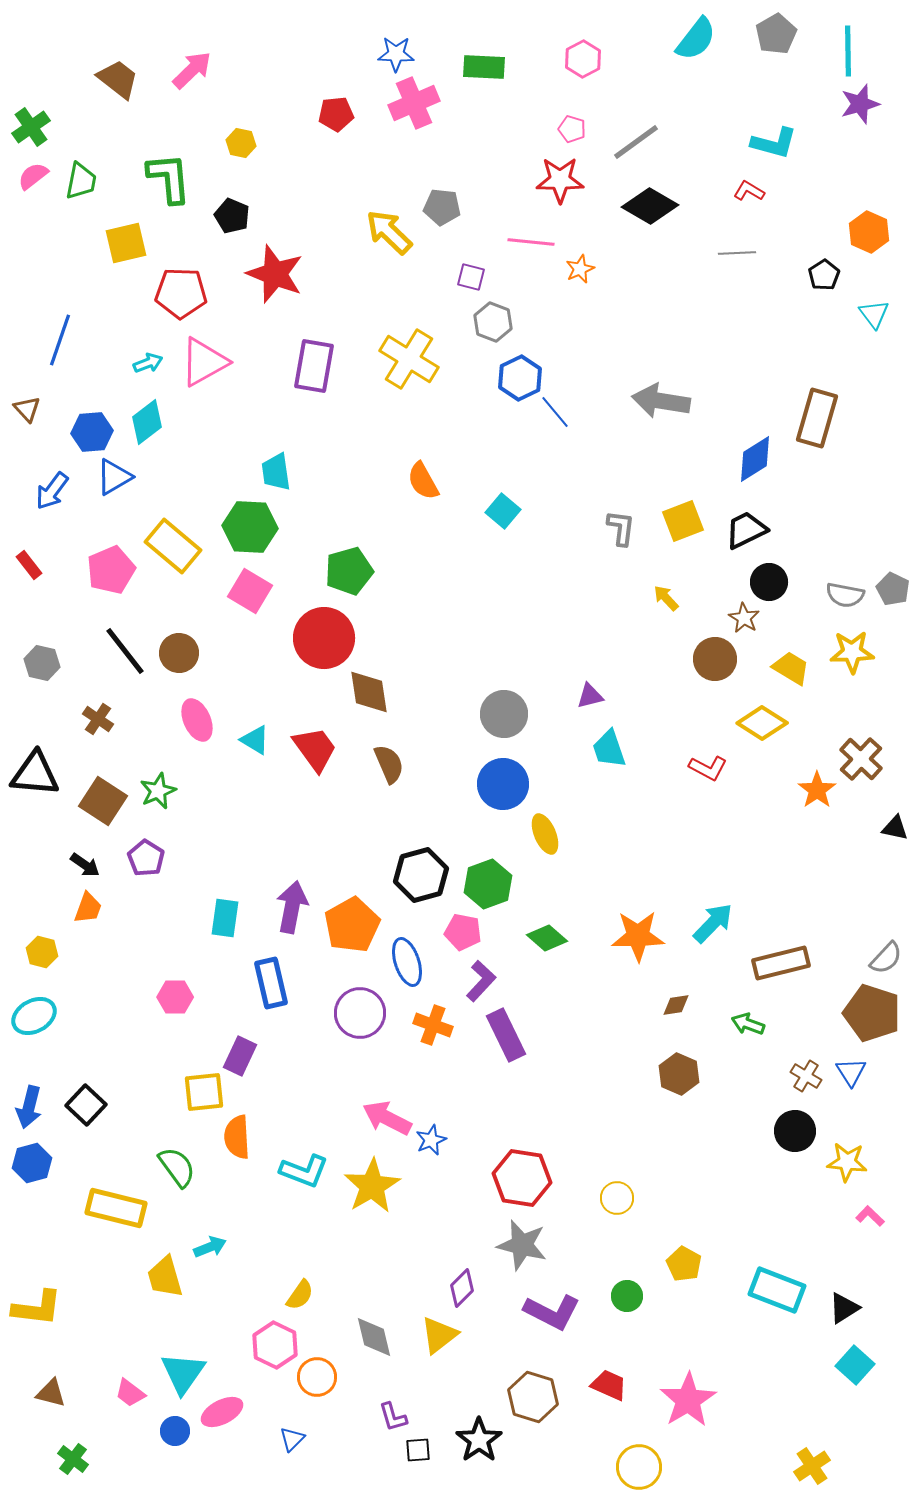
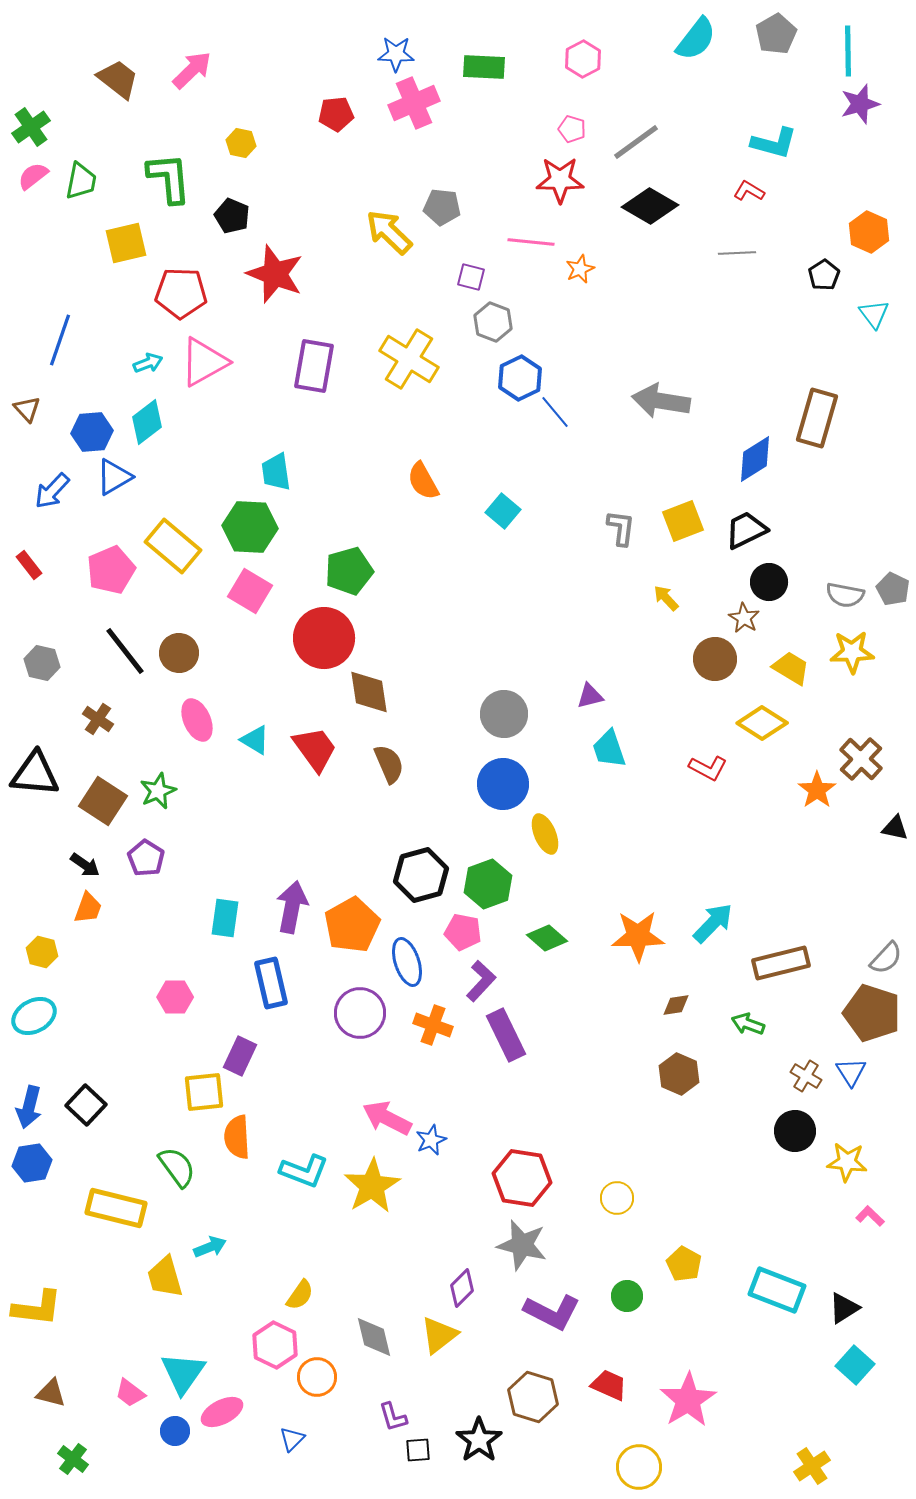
blue arrow at (52, 491): rotated 6 degrees clockwise
blue hexagon at (32, 1163): rotated 6 degrees clockwise
